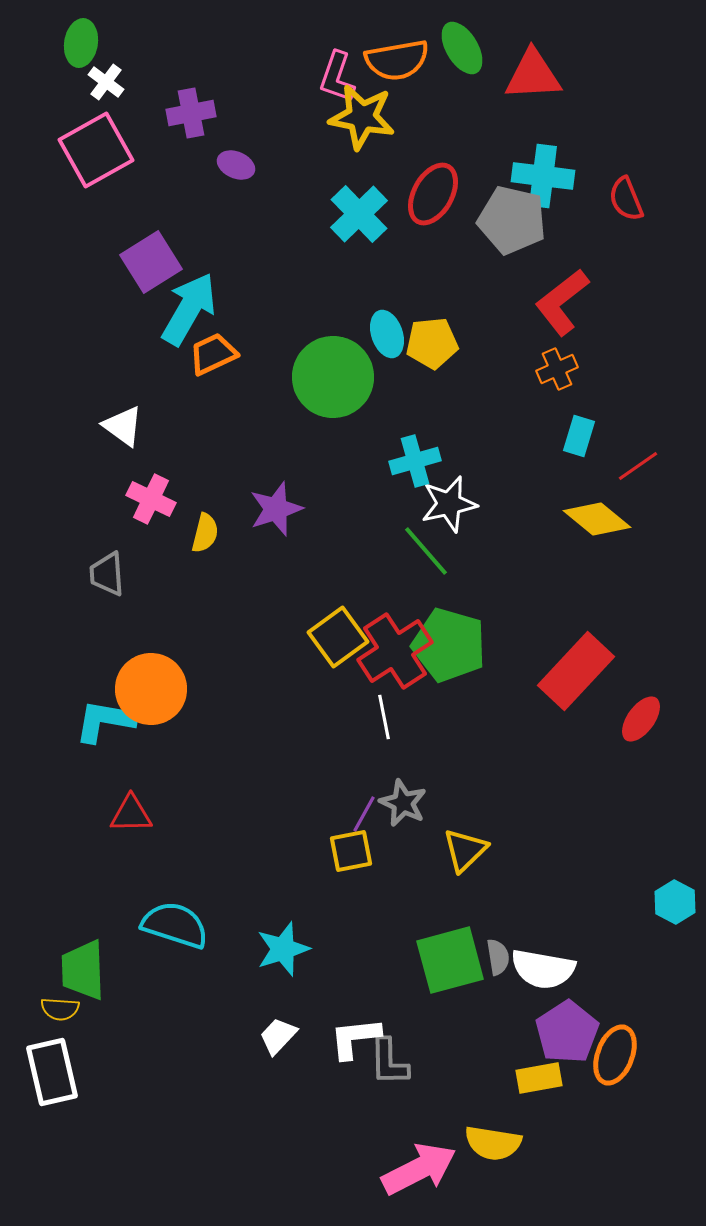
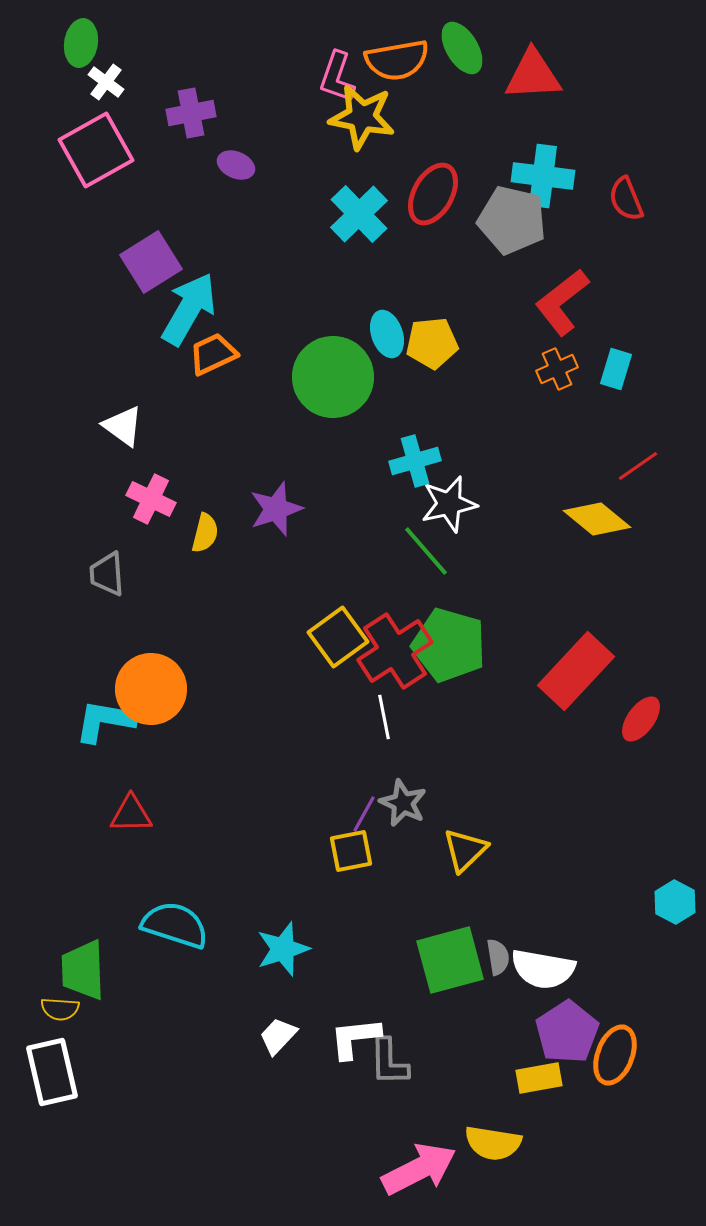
cyan rectangle at (579, 436): moved 37 px right, 67 px up
